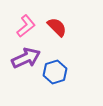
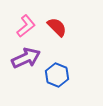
blue hexagon: moved 2 px right, 3 px down; rotated 20 degrees counterclockwise
